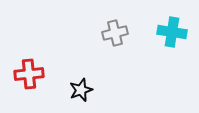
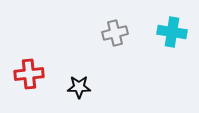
black star: moved 2 px left, 3 px up; rotated 20 degrees clockwise
